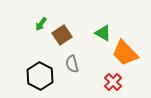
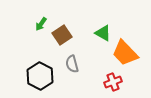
red cross: rotated 24 degrees clockwise
